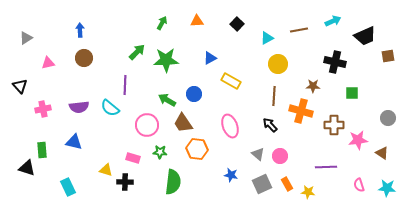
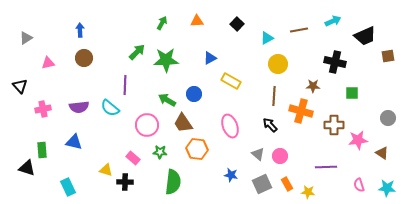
pink rectangle at (133, 158): rotated 24 degrees clockwise
